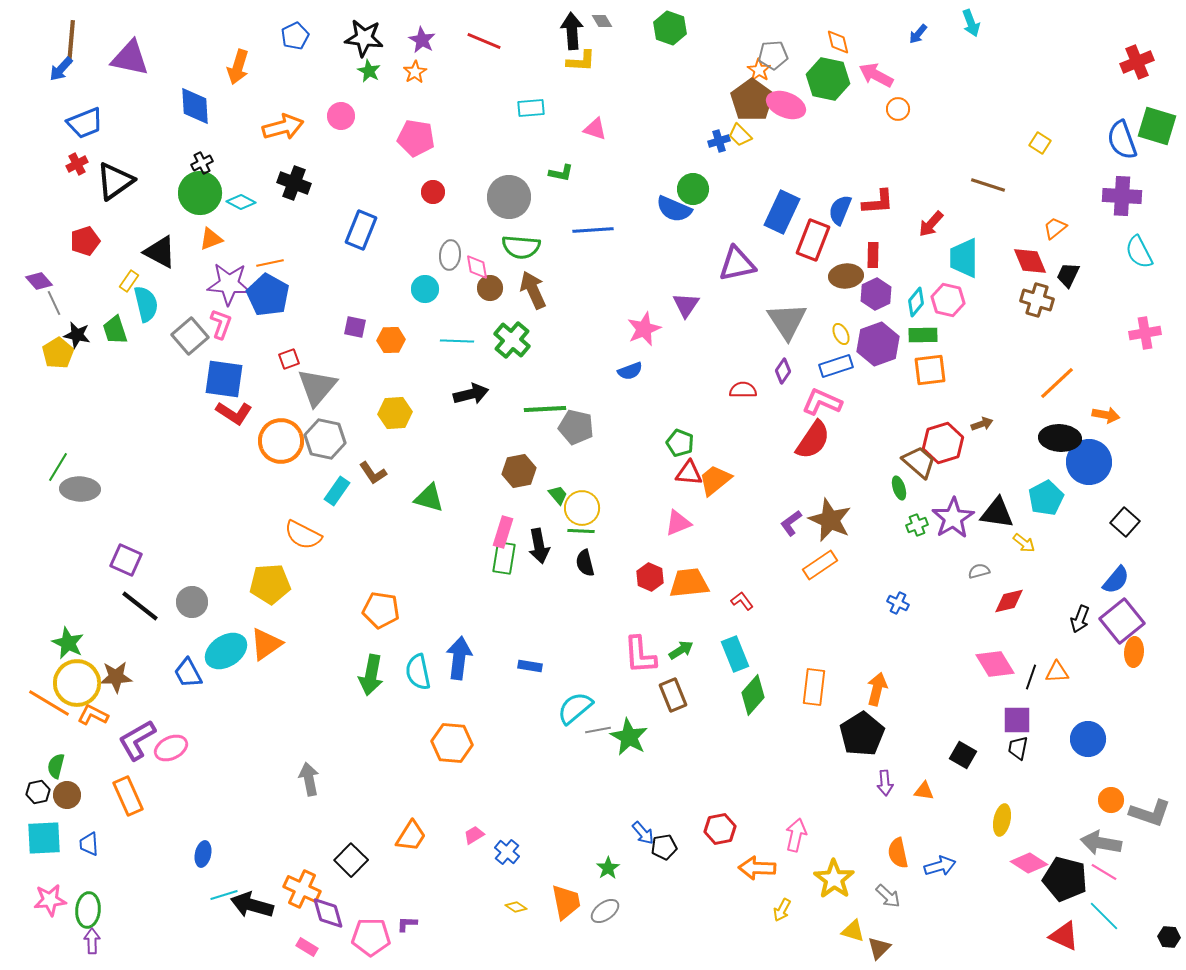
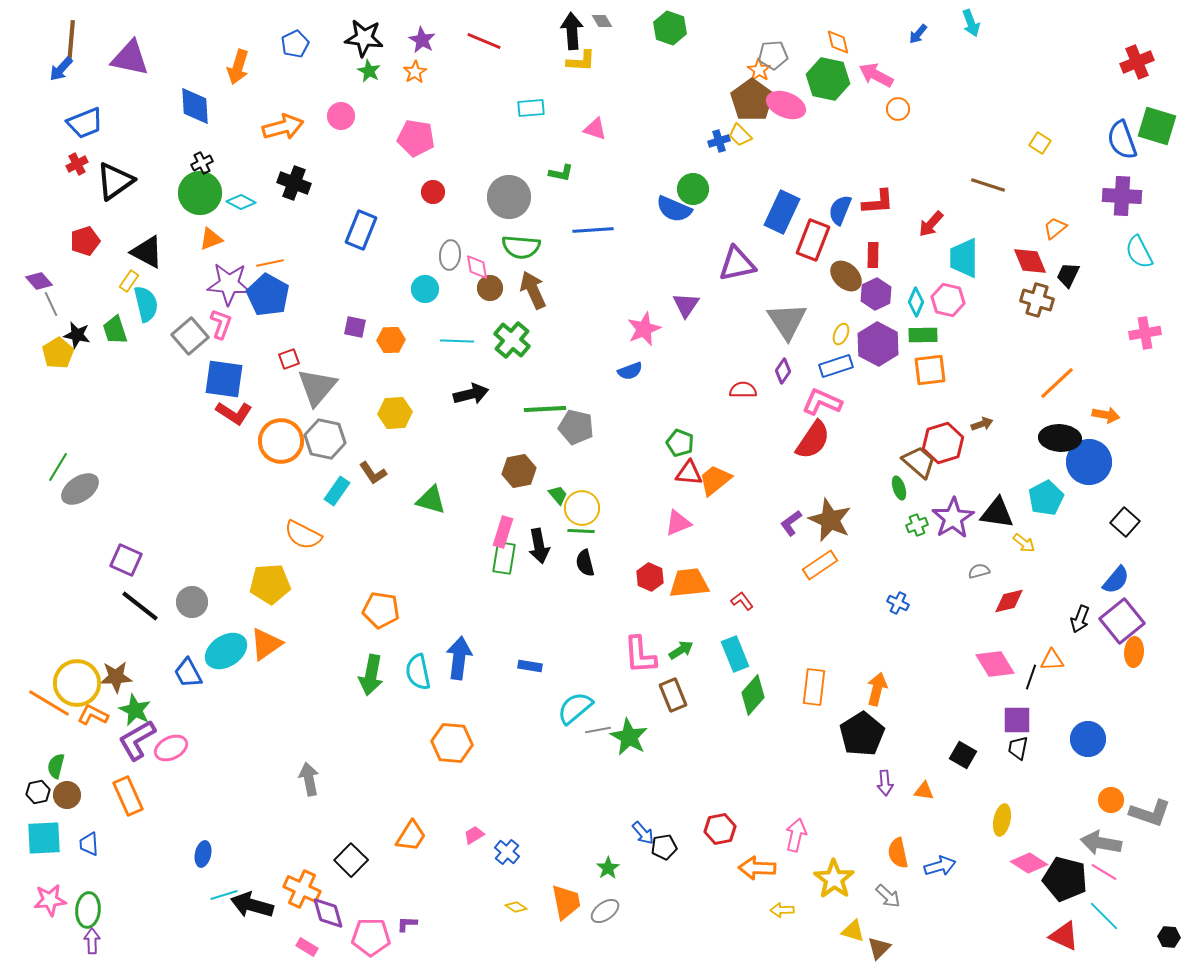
blue pentagon at (295, 36): moved 8 px down
black triangle at (160, 252): moved 13 px left
brown ellipse at (846, 276): rotated 48 degrees clockwise
cyan diamond at (916, 302): rotated 16 degrees counterclockwise
gray line at (54, 303): moved 3 px left, 1 px down
yellow ellipse at (841, 334): rotated 50 degrees clockwise
purple hexagon at (878, 344): rotated 12 degrees counterclockwise
gray ellipse at (80, 489): rotated 36 degrees counterclockwise
green triangle at (429, 498): moved 2 px right, 2 px down
green star at (68, 643): moved 67 px right, 67 px down
orange triangle at (1057, 672): moved 5 px left, 12 px up
yellow arrow at (782, 910): rotated 60 degrees clockwise
